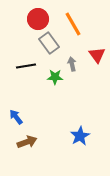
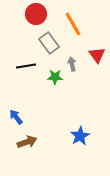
red circle: moved 2 px left, 5 px up
